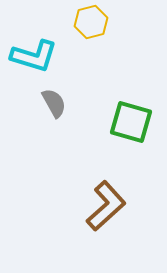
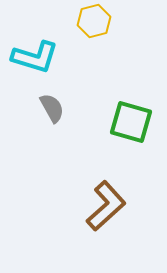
yellow hexagon: moved 3 px right, 1 px up
cyan L-shape: moved 1 px right, 1 px down
gray semicircle: moved 2 px left, 5 px down
